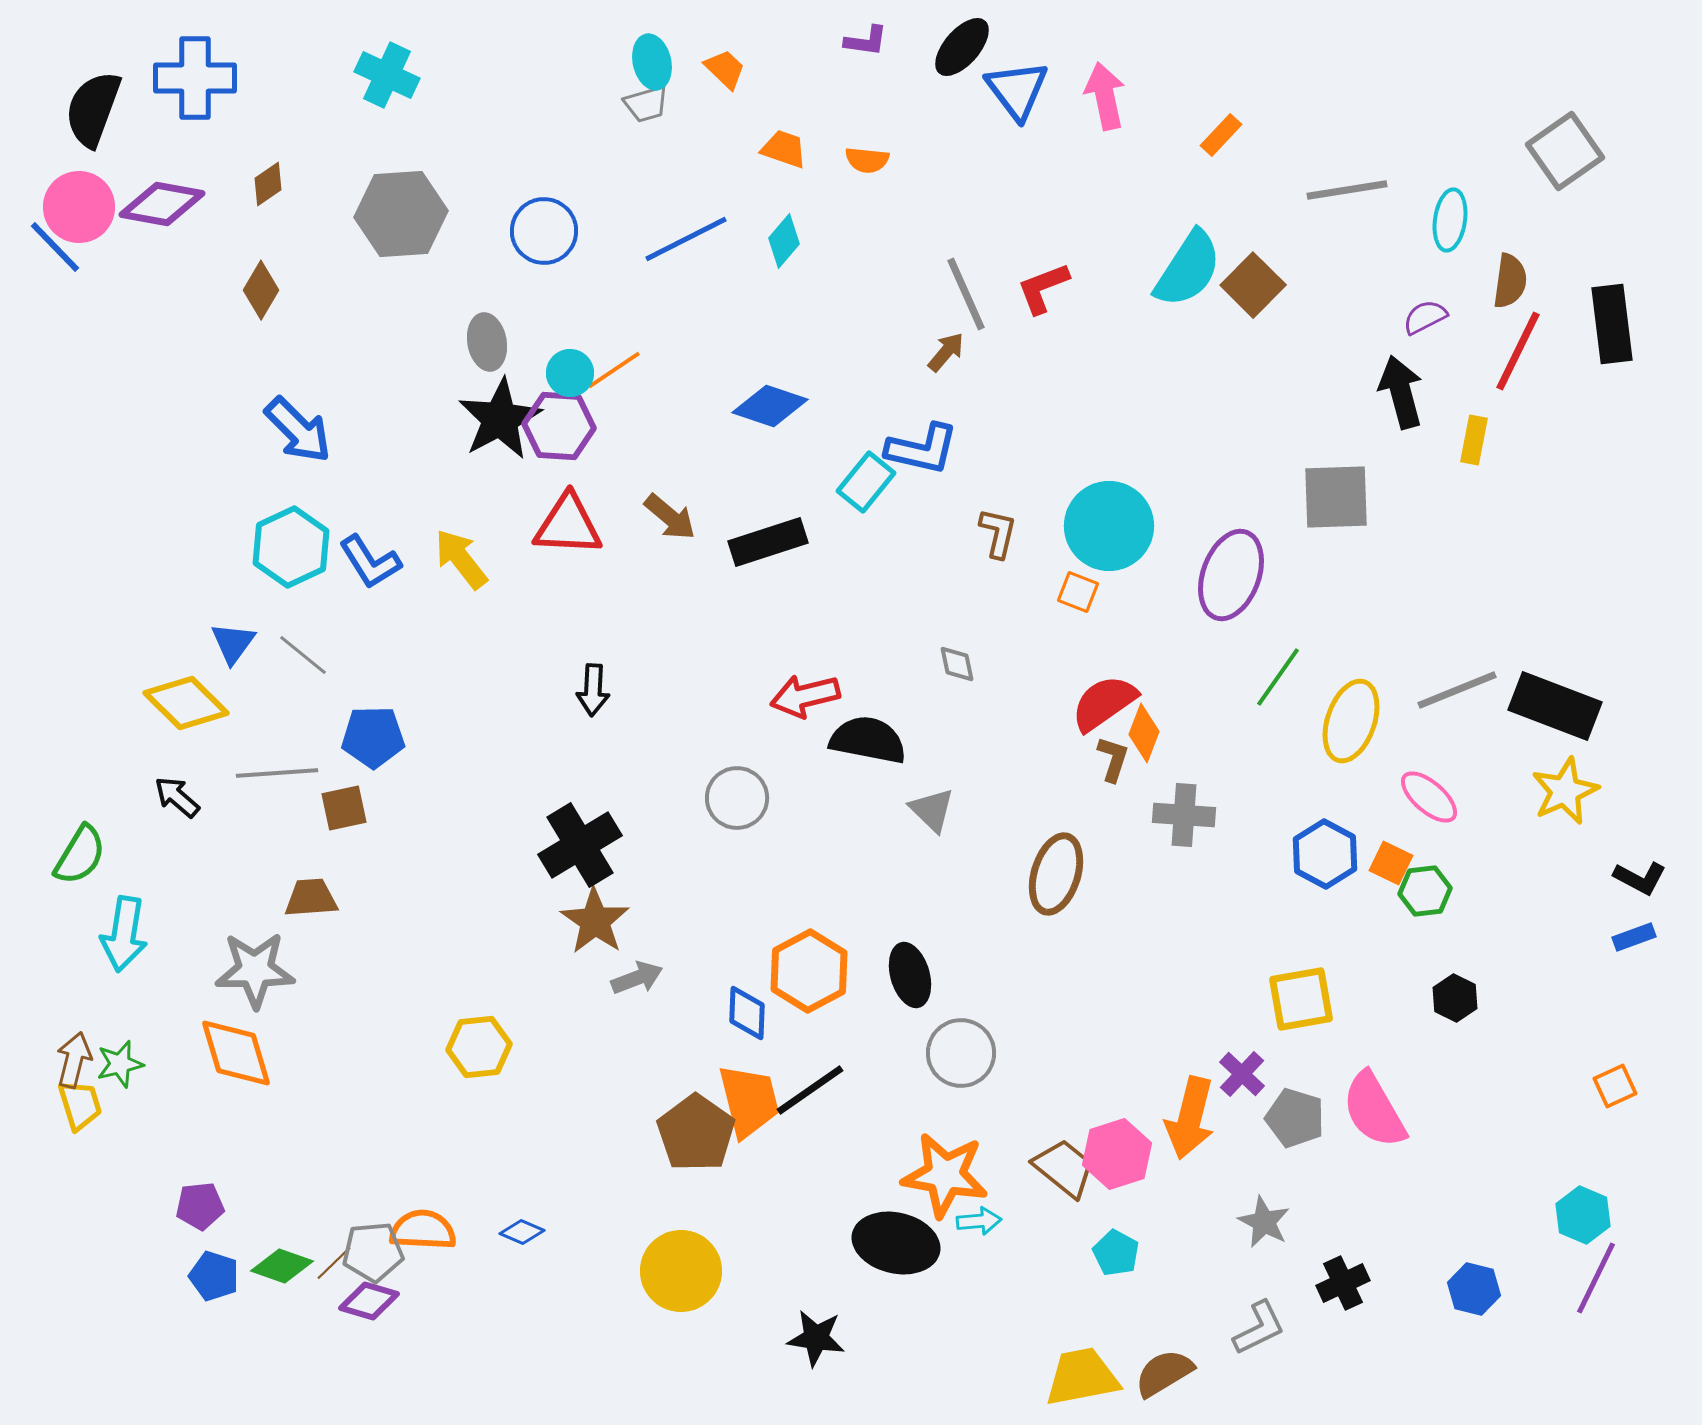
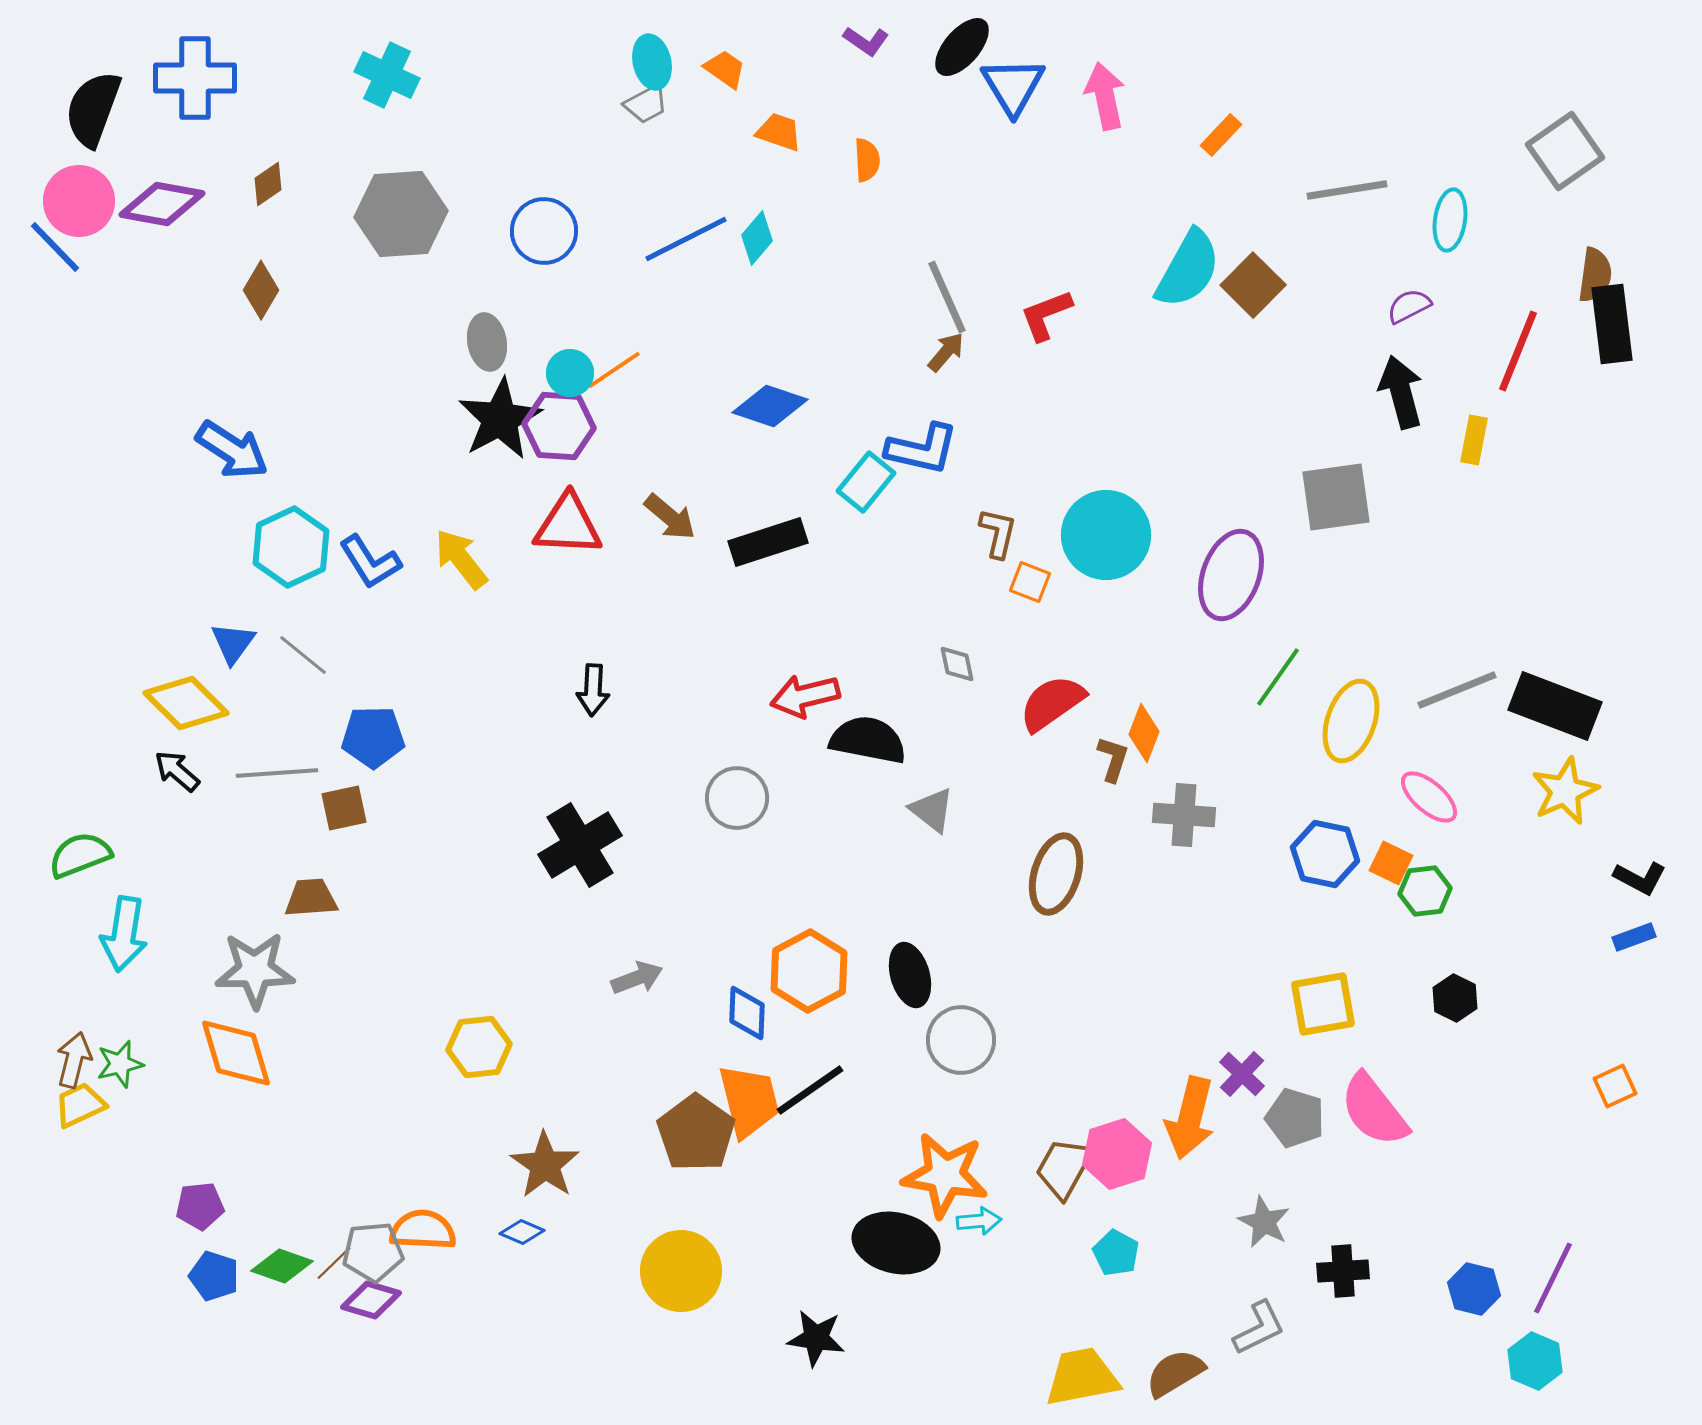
purple L-shape at (866, 41): rotated 27 degrees clockwise
orange trapezoid at (725, 69): rotated 9 degrees counterclockwise
blue triangle at (1017, 90): moved 4 px left, 4 px up; rotated 6 degrees clockwise
gray trapezoid at (646, 104): rotated 12 degrees counterclockwise
orange trapezoid at (784, 149): moved 5 px left, 17 px up
orange semicircle at (867, 160): rotated 99 degrees counterclockwise
pink circle at (79, 207): moved 6 px up
cyan diamond at (784, 241): moved 27 px left, 3 px up
cyan semicircle at (1188, 269): rotated 4 degrees counterclockwise
brown semicircle at (1510, 281): moved 85 px right, 6 px up
red L-shape at (1043, 288): moved 3 px right, 27 px down
gray line at (966, 294): moved 19 px left, 3 px down
purple semicircle at (1425, 317): moved 16 px left, 11 px up
red line at (1518, 351): rotated 4 degrees counterclockwise
blue arrow at (298, 430): moved 66 px left, 20 px down; rotated 12 degrees counterclockwise
gray square at (1336, 497): rotated 6 degrees counterclockwise
cyan circle at (1109, 526): moved 3 px left, 9 px down
orange square at (1078, 592): moved 48 px left, 10 px up
red semicircle at (1104, 703): moved 52 px left
black arrow at (177, 797): moved 26 px up
gray triangle at (932, 810): rotated 6 degrees counterclockwise
blue hexagon at (1325, 854): rotated 16 degrees counterclockwise
green semicircle at (80, 855): rotated 142 degrees counterclockwise
brown star at (595, 921): moved 50 px left, 244 px down
yellow square at (1301, 999): moved 22 px right, 5 px down
gray circle at (961, 1053): moved 13 px up
yellow trapezoid at (80, 1105): rotated 98 degrees counterclockwise
pink semicircle at (1374, 1110): rotated 8 degrees counterclockwise
brown trapezoid at (1064, 1168): rotated 100 degrees counterclockwise
cyan hexagon at (1583, 1215): moved 48 px left, 146 px down
purple line at (1596, 1278): moved 43 px left
black cross at (1343, 1283): moved 12 px up; rotated 21 degrees clockwise
purple diamond at (369, 1301): moved 2 px right, 1 px up
brown semicircle at (1164, 1373): moved 11 px right
